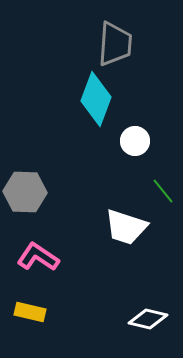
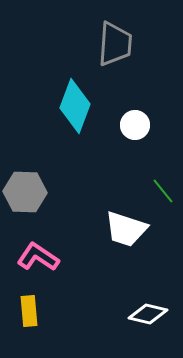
cyan diamond: moved 21 px left, 7 px down
white circle: moved 16 px up
white trapezoid: moved 2 px down
yellow rectangle: moved 1 px left, 1 px up; rotated 72 degrees clockwise
white diamond: moved 5 px up
